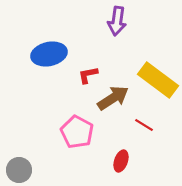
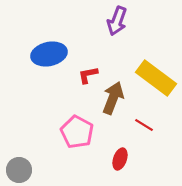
purple arrow: rotated 12 degrees clockwise
yellow rectangle: moved 2 px left, 2 px up
brown arrow: rotated 36 degrees counterclockwise
red ellipse: moved 1 px left, 2 px up
